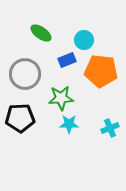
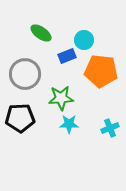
blue rectangle: moved 4 px up
